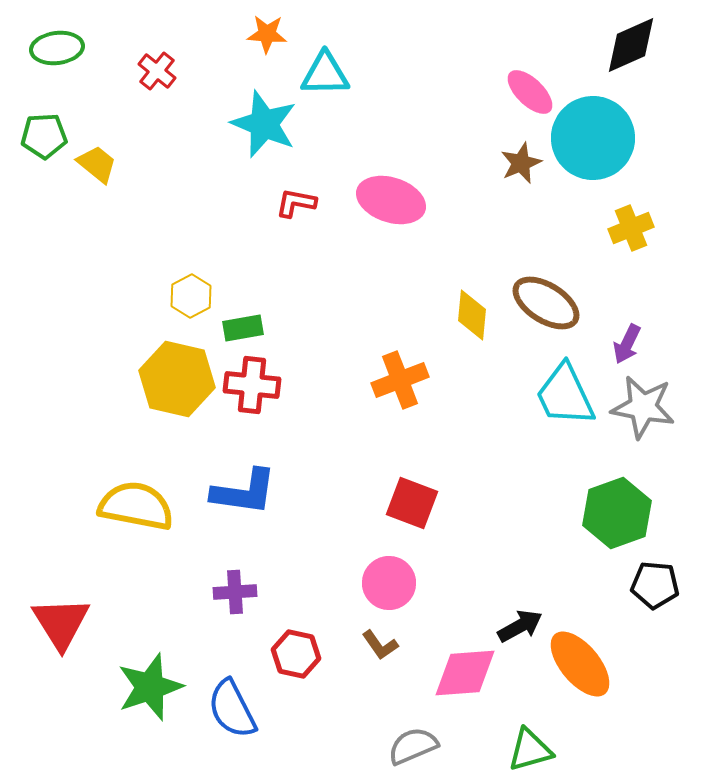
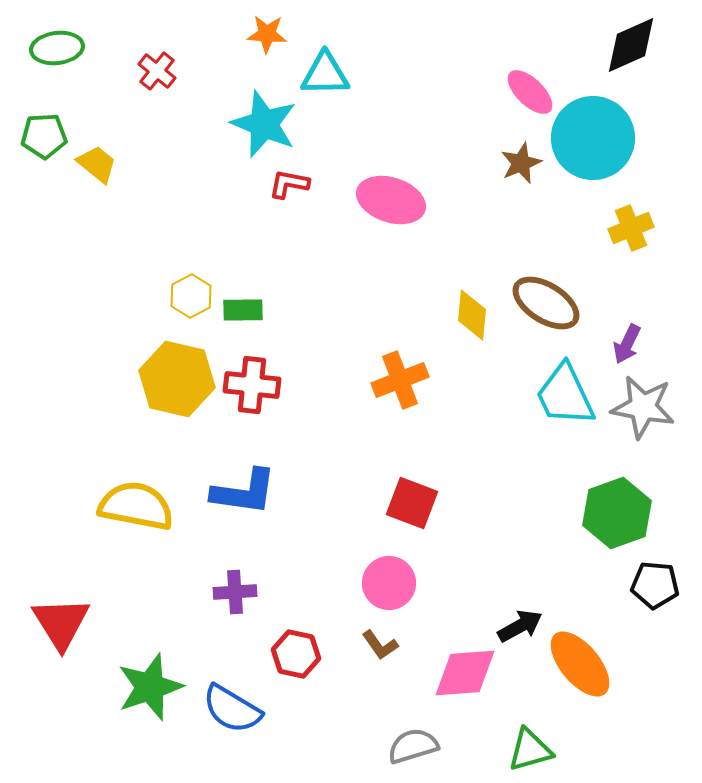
red L-shape at (296, 203): moved 7 px left, 19 px up
green rectangle at (243, 328): moved 18 px up; rotated 9 degrees clockwise
blue semicircle at (232, 709): rotated 32 degrees counterclockwise
gray semicircle at (413, 746): rotated 6 degrees clockwise
